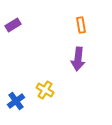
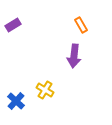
orange rectangle: rotated 21 degrees counterclockwise
purple arrow: moved 4 px left, 3 px up
blue cross: rotated 12 degrees counterclockwise
